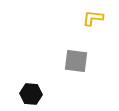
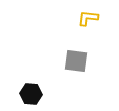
yellow L-shape: moved 5 px left
